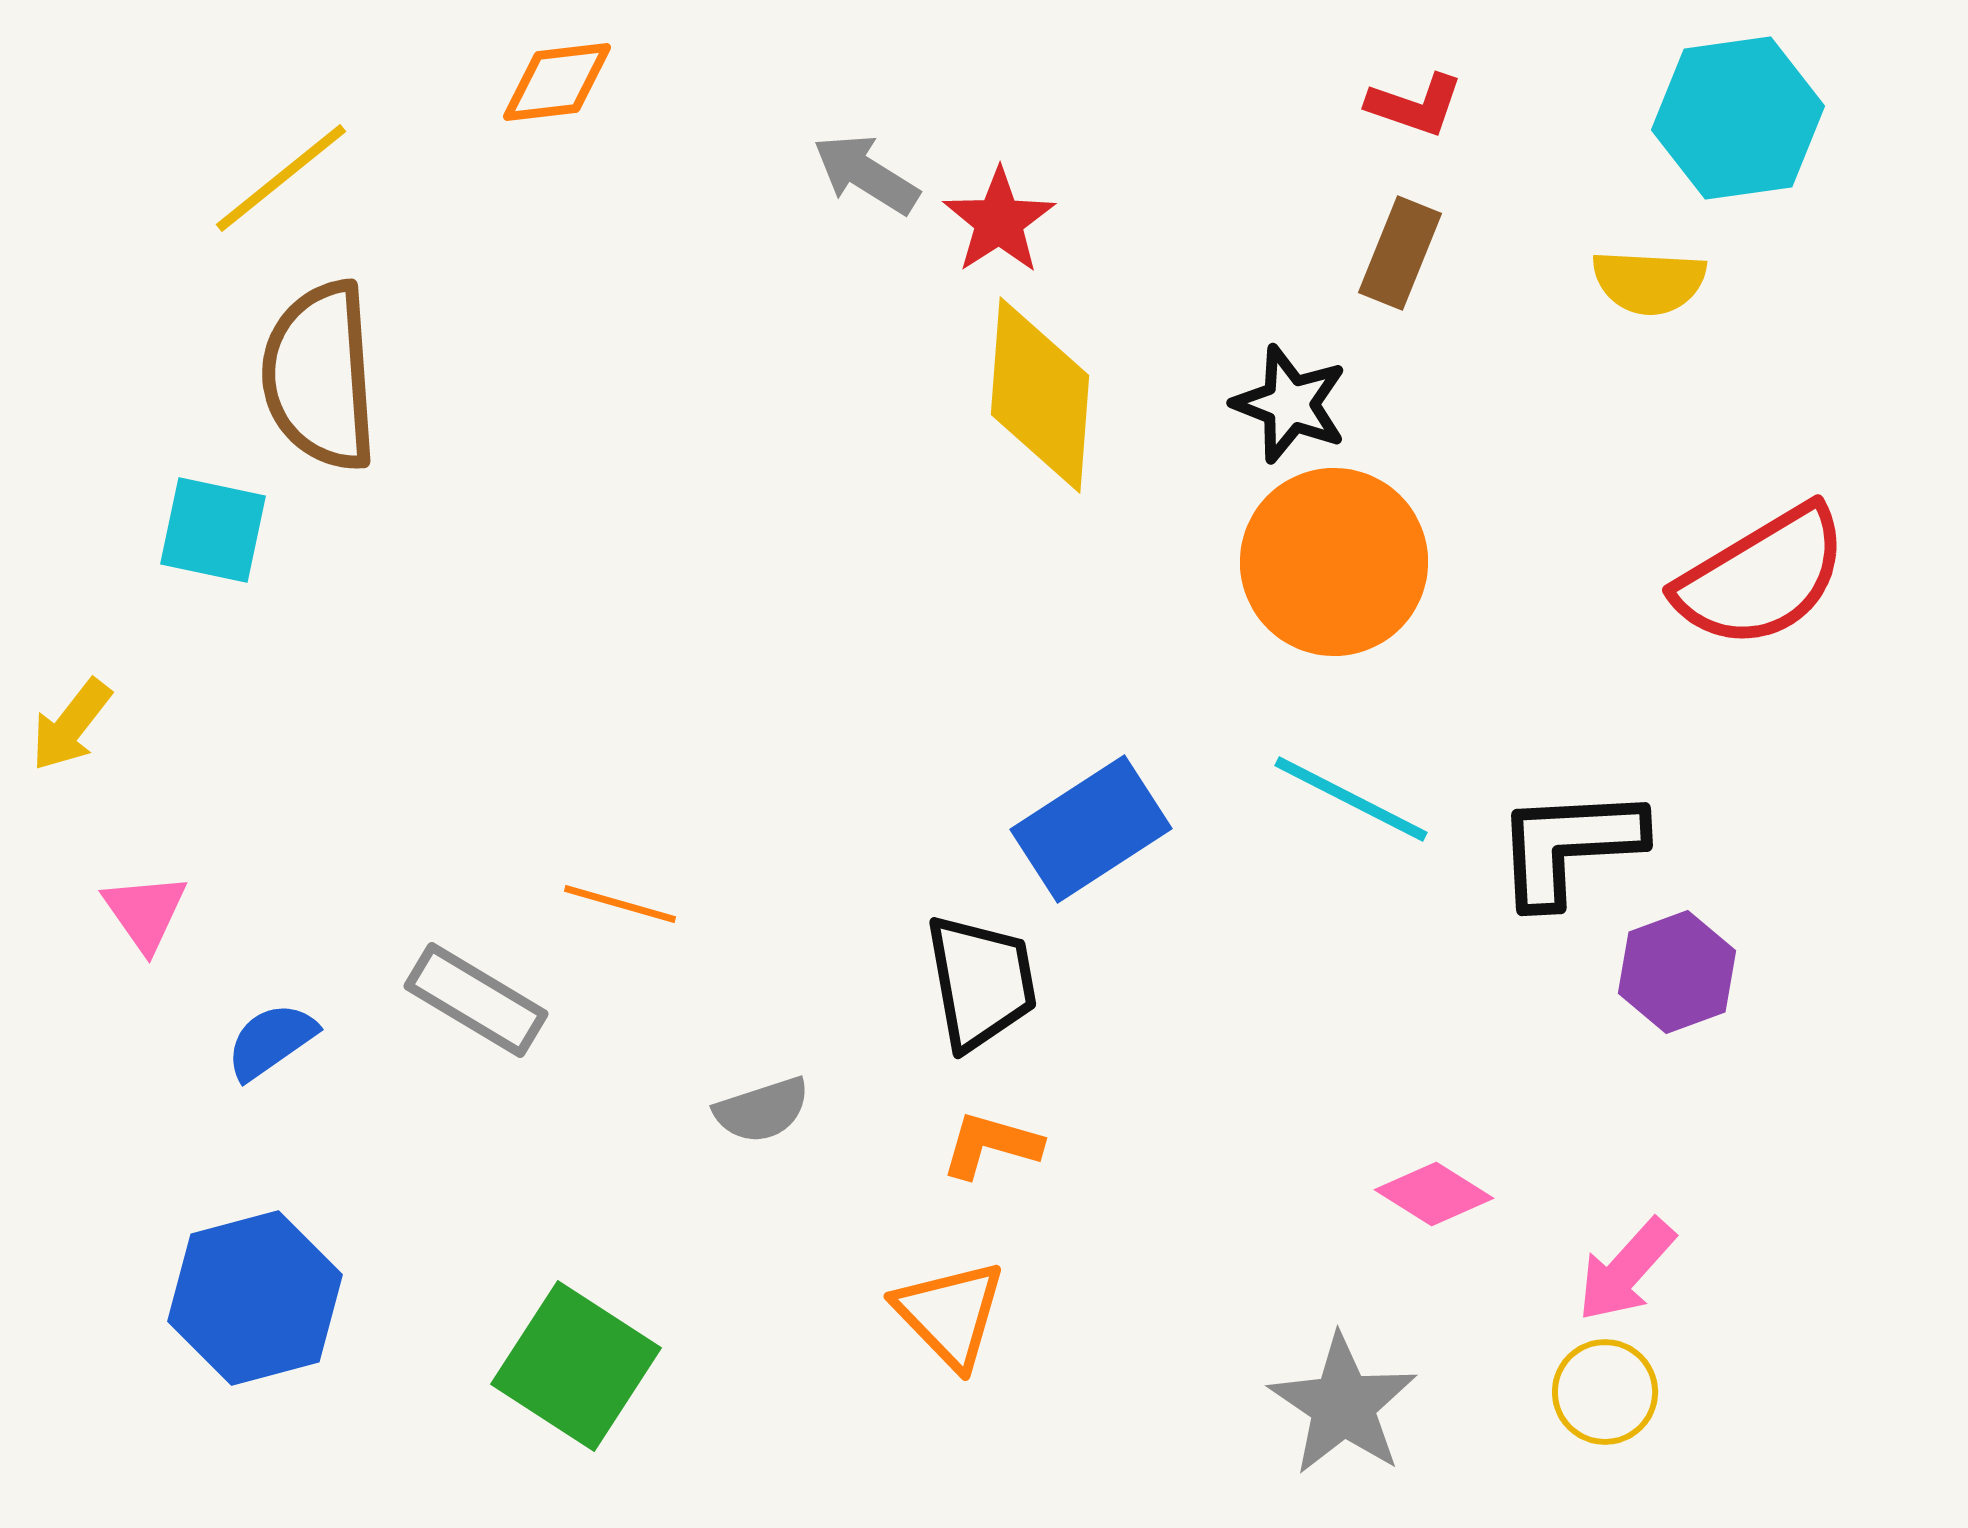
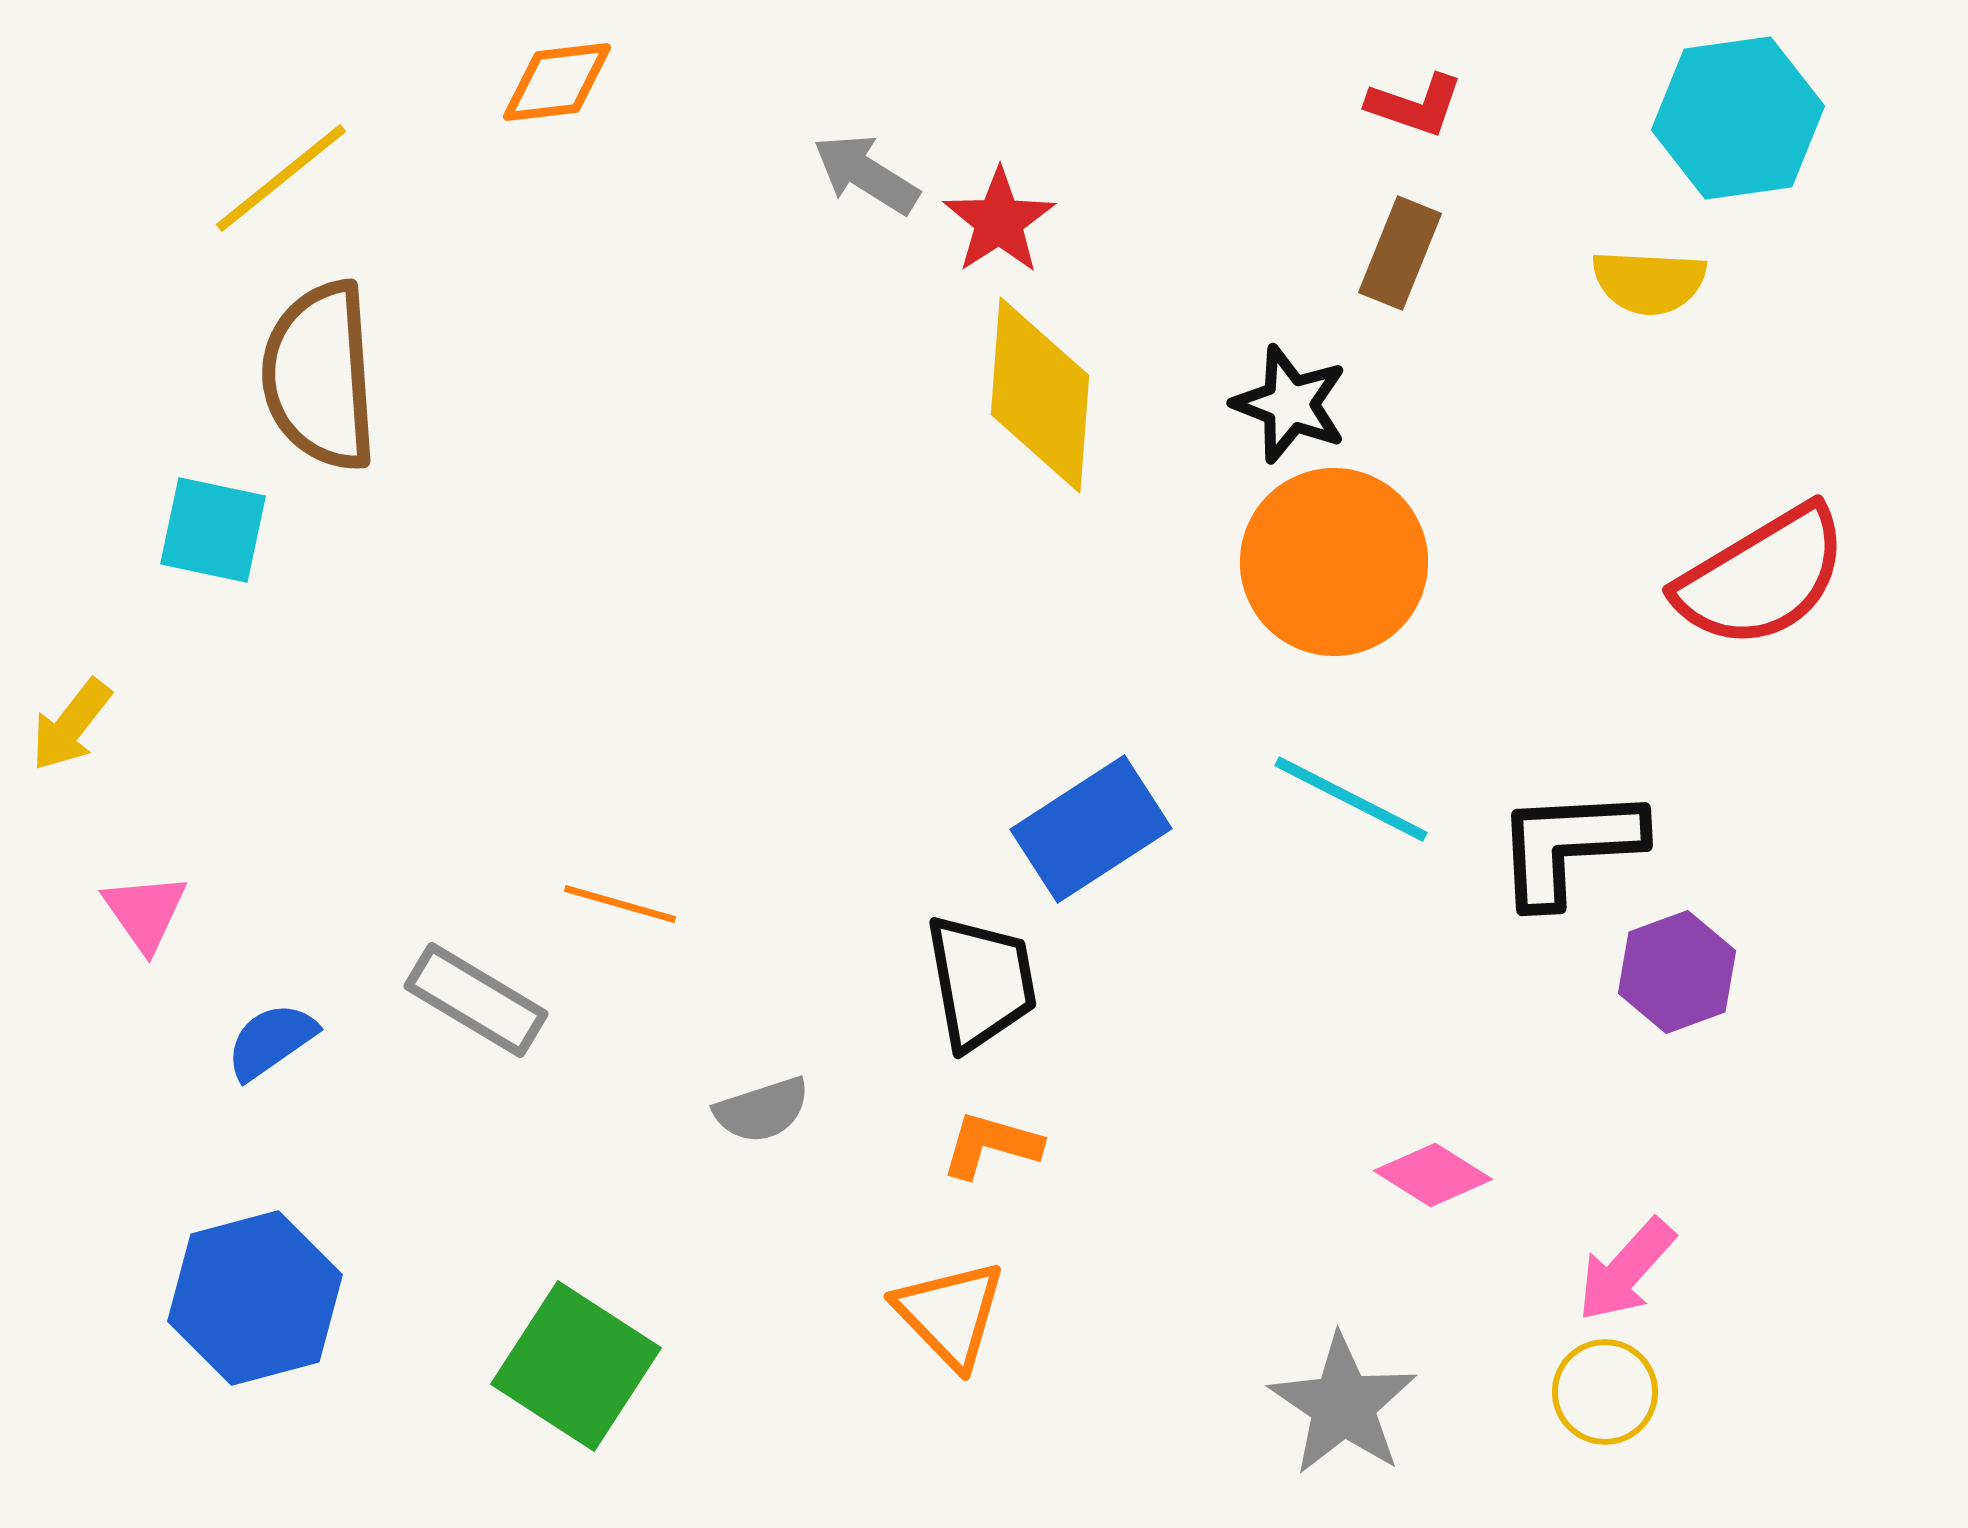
pink diamond: moved 1 px left, 19 px up
